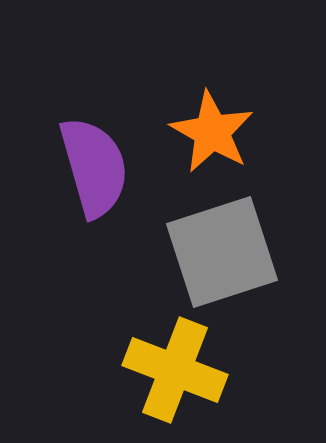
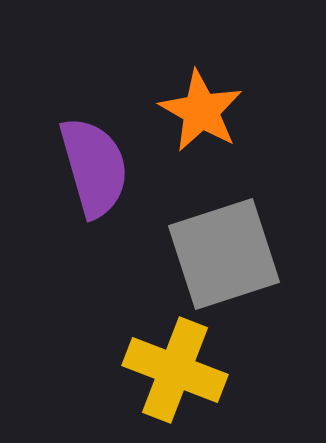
orange star: moved 11 px left, 21 px up
gray square: moved 2 px right, 2 px down
